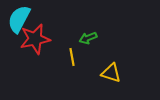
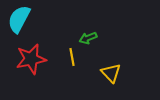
red star: moved 4 px left, 20 px down
yellow triangle: rotated 30 degrees clockwise
